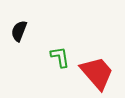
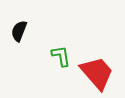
green L-shape: moved 1 px right, 1 px up
